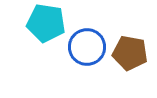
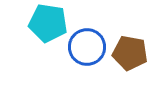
cyan pentagon: moved 2 px right
